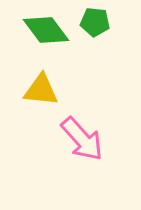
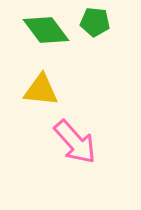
pink arrow: moved 7 px left, 3 px down
